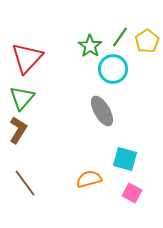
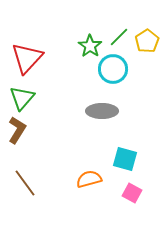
green line: moved 1 px left; rotated 10 degrees clockwise
gray ellipse: rotated 60 degrees counterclockwise
brown L-shape: moved 1 px left
